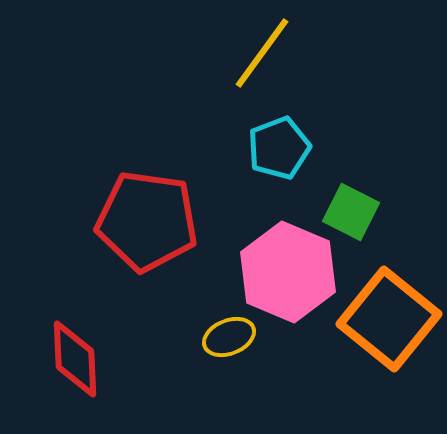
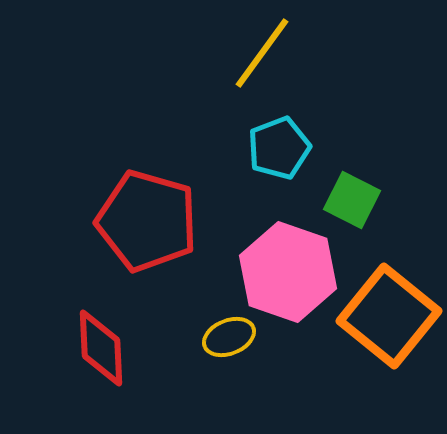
green square: moved 1 px right, 12 px up
red pentagon: rotated 8 degrees clockwise
pink hexagon: rotated 4 degrees counterclockwise
orange square: moved 3 px up
red diamond: moved 26 px right, 11 px up
